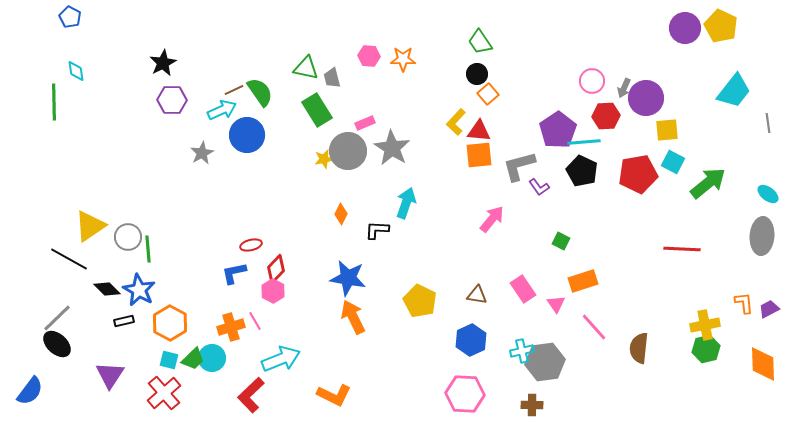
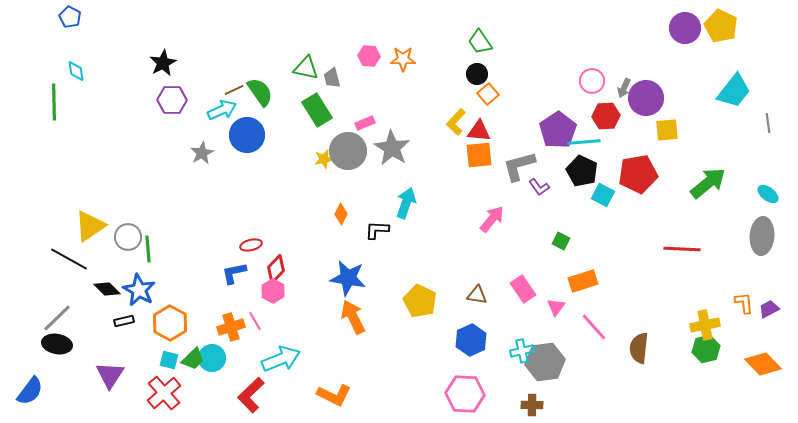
cyan square at (673, 162): moved 70 px left, 33 px down
pink triangle at (556, 304): moved 3 px down; rotated 12 degrees clockwise
black ellipse at (57, 344): rotated 32 degrees counterclockwise
orange diamond at (763, 364): rotated 42 degrees counterclockwise
